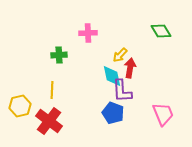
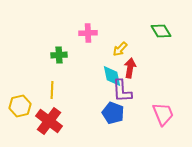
yellow arrow: moved 6 px up
